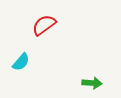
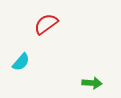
red semicircle: moved 2 px right, 1 px up
